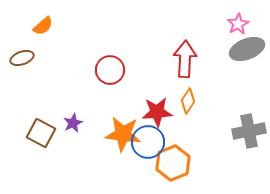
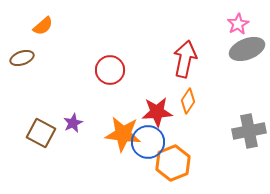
red arrow: rotated 9 degrees clockwise
